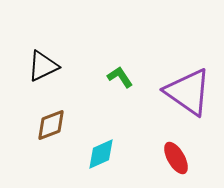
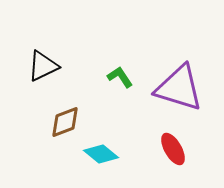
purple triangle: moved 9 px left, 4 px up; rotated 18 degrees counterclockwise
brown diamond: moved 14 px right, 3 px up
cyan diamond: rotated 64 degrees clockwise
red ellipse: moved 3 px left, 9 px up
